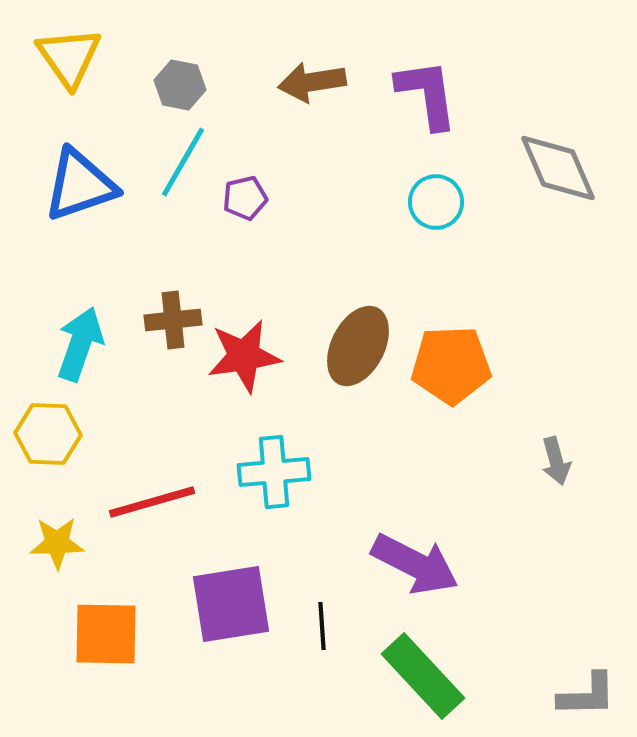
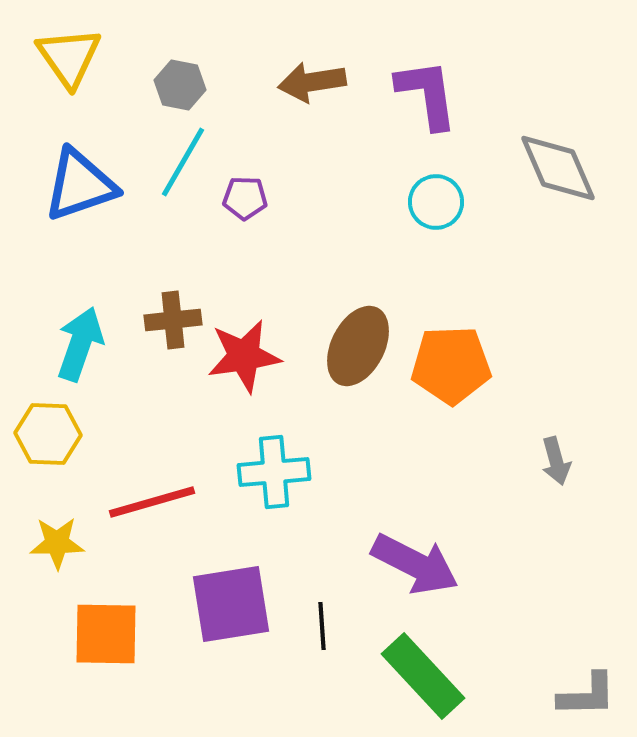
purple pentagon: rotated 15 degrees clockwise
